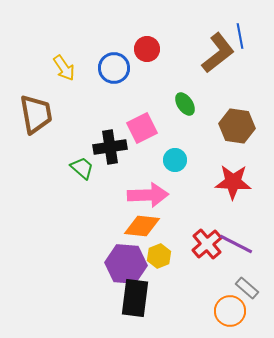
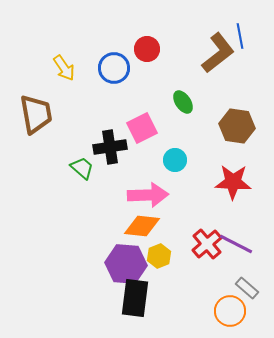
green ellipse: moved 2 px left, 2 px up
